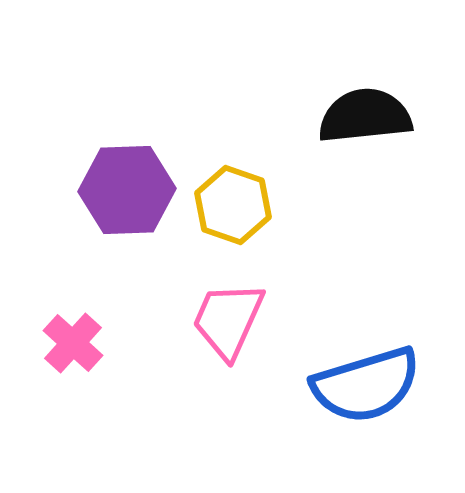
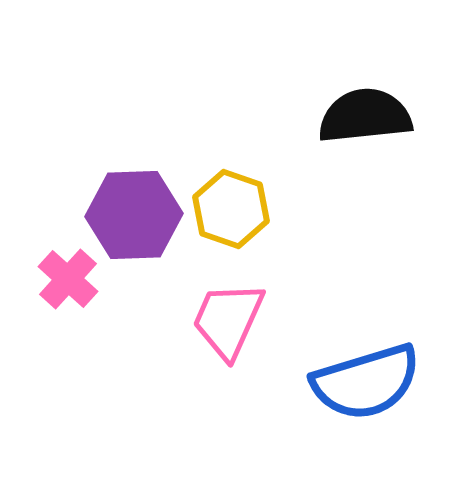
purple hexagon: moved 7 px right, 25 px down
yellow hexagon: moved 2 px left, 4 px down
pink cross: moved 5 px left, 64 px up
blue semicircle: moved 3 px up
